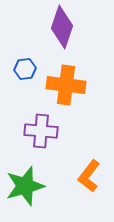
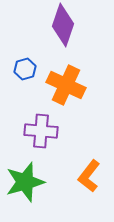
purple diamond: moved 1 px right, 2 px up
blue hexagon: rotated 10 degrees counterclockwise
orange cross: rotated 18 degrees clockwise
green star: moved 4 px up
